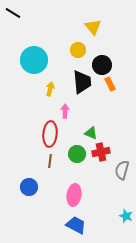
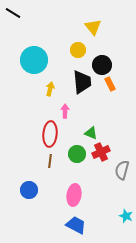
red cross: rotated 12 degrees counterclockwise
blue circle: moved 3 px down
